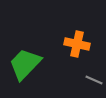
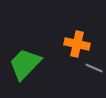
gray line: moved 12 px up
